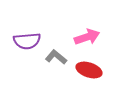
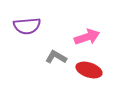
purple semicircle: moved 15 px up
gray L-shape: rotated 10 degrees counterclockwise
